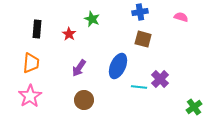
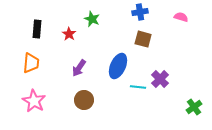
cyan line: moved 1 px left
pink star: moved 4 px right, 5 px down; rotated 10 degrees counterclockwise
